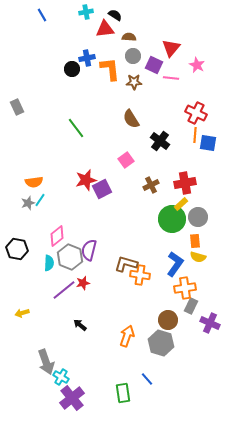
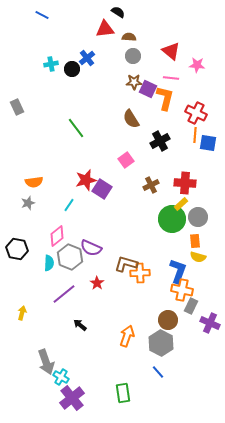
cyan cross at (86, 12): moved 35 px left, 52 px down
blue line at (42, 15): rotated 32 degrees counterclockwise
black semicircle at (115, 15): moved 3 px right, 3 px up
red triangle at (171, 48): moved 3 px down; rotated 30 degrees counterclockwise
blue cross at (87, 58): rotated 28 degrees counterclockwise
purple square at (154, 65): moved 6 px left, 24 px down
pink star at (197, 65): rotated 21 degrees counterclockwise
orange L-shape at (110, 69): moved 55 px right, 29 px down; rotated 20 degrees clockwise
black cross at (160, 141): rotated 24 degrees clockwise
red cross at (185, 183): rotated 15 degrees clockwise
purple square at (102, 189): rotated 30 degrees counterclockwise
cyan line at (40, 200): moved 29 px right, 5 px down
purple semicircle at (89, 250): moved 2 px right, 2 px up; rotated 80 degrees counterclockwise
blue L-shape at (175, 264): moved 3 px right, 7 px down; rotated 15 degrees counterclockwise
orange cross at (140, 275): moved 2 px up; rotated 12 degrees counterclockwise
red star at (83, 283): moved 14 px right; rotated 24 degrees counterclockwise
orange cross at (185, 288): moved 3 px left, 2 px down; rotated 20 degrees clockwise
purple line at (64, 290): moved 4 px down
yellow arrow at (22, 313): rotated 120 degrees clockwise
gray hexagon at (161, 343): rotated 10 degrees clockwise
blue line at (147, 379): moved 11 px right, 7 px up
